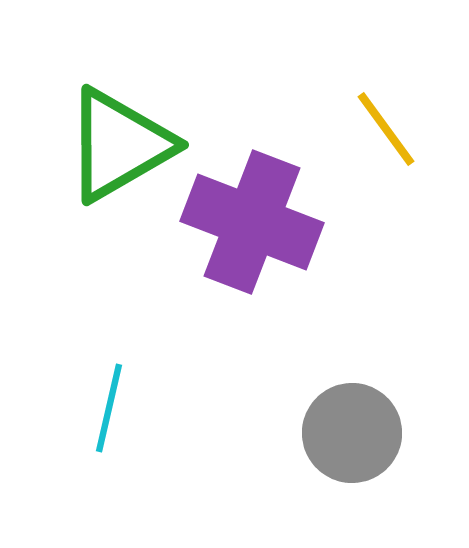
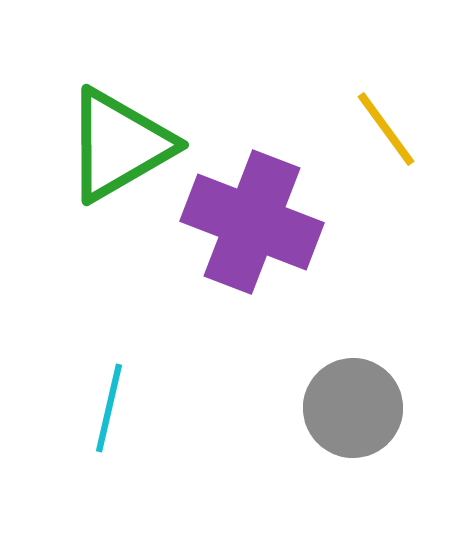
gray circle: moved 1 px right, 25 px up
